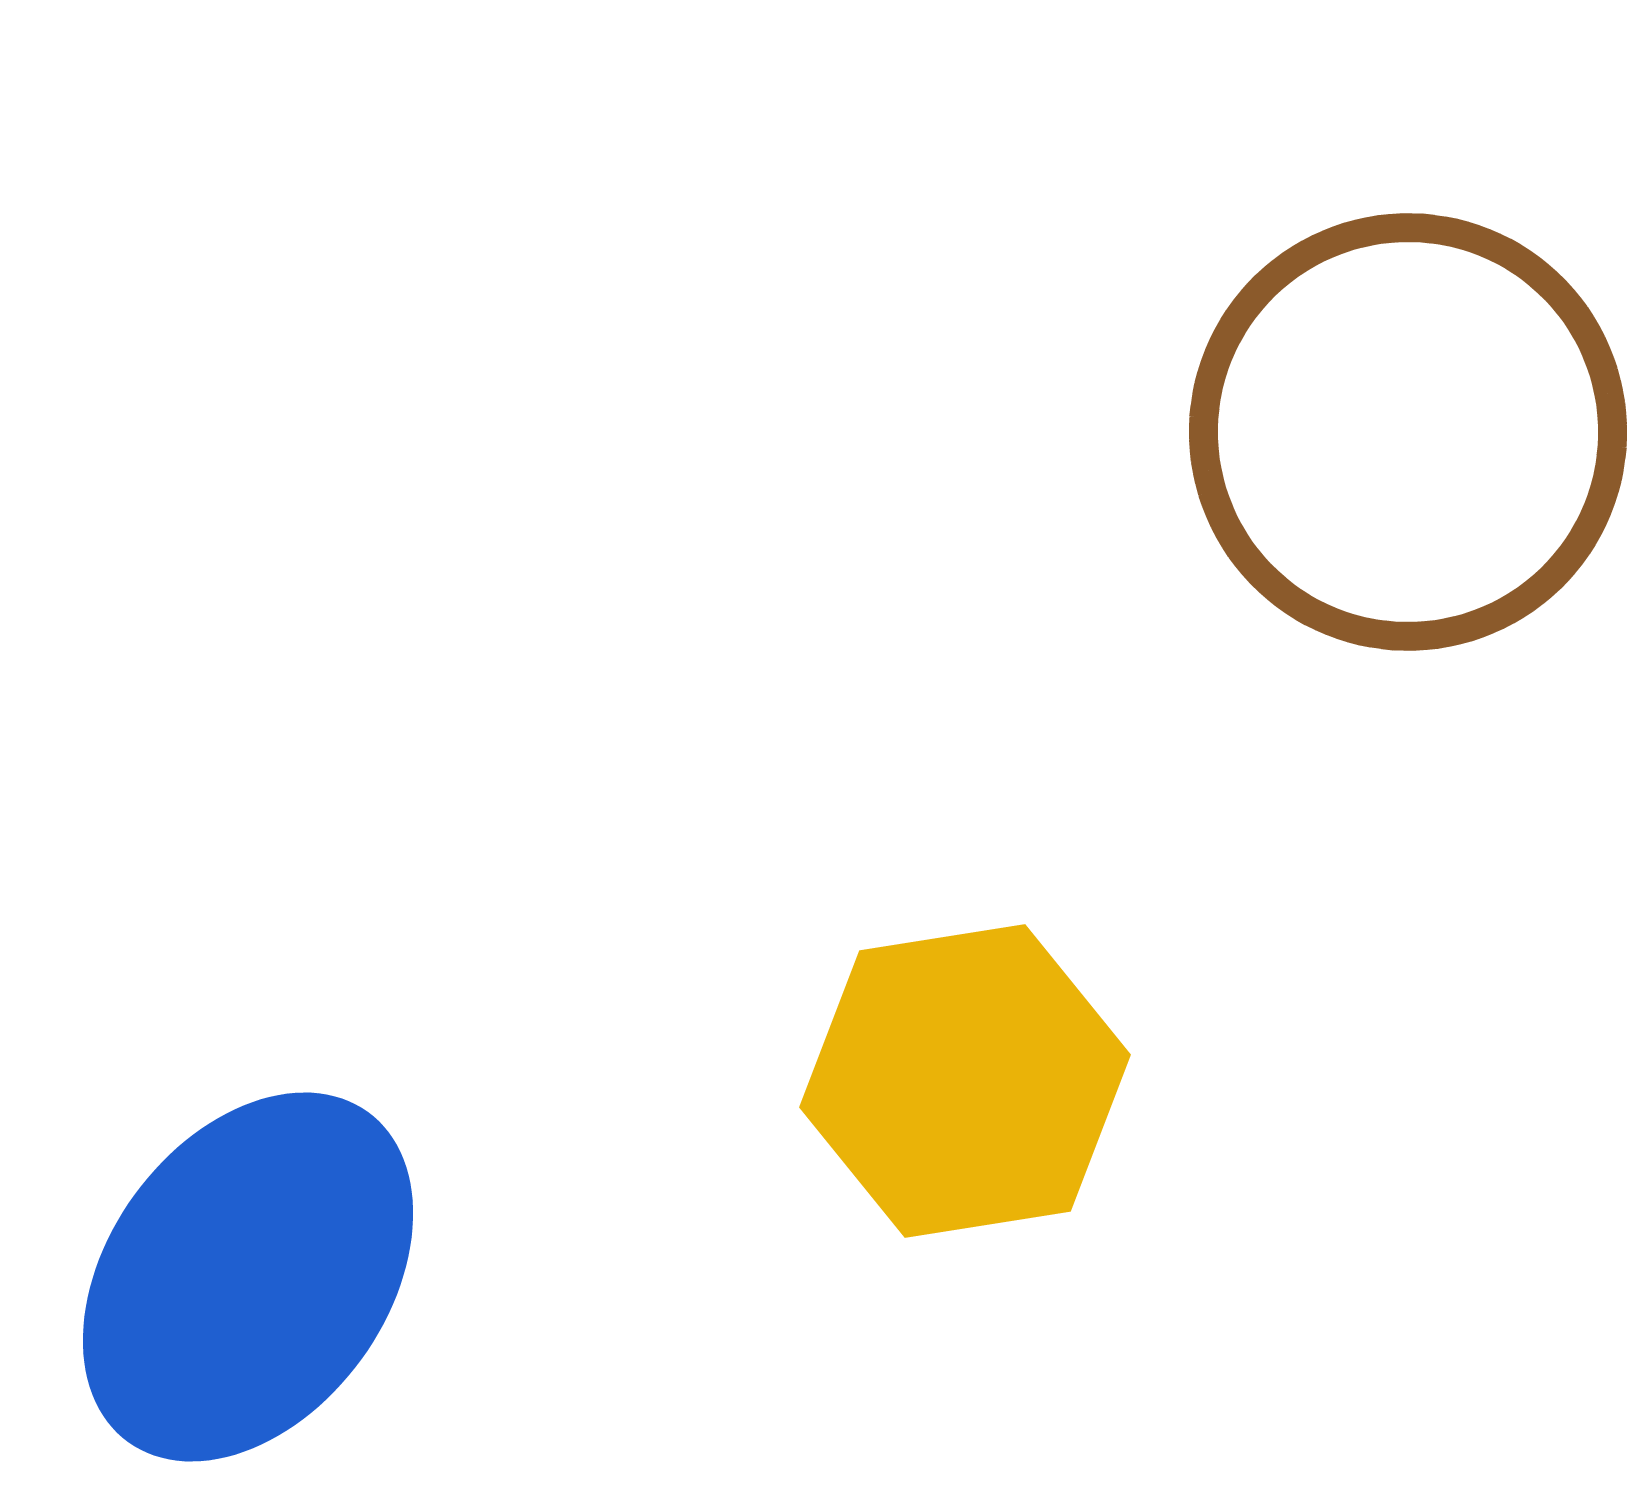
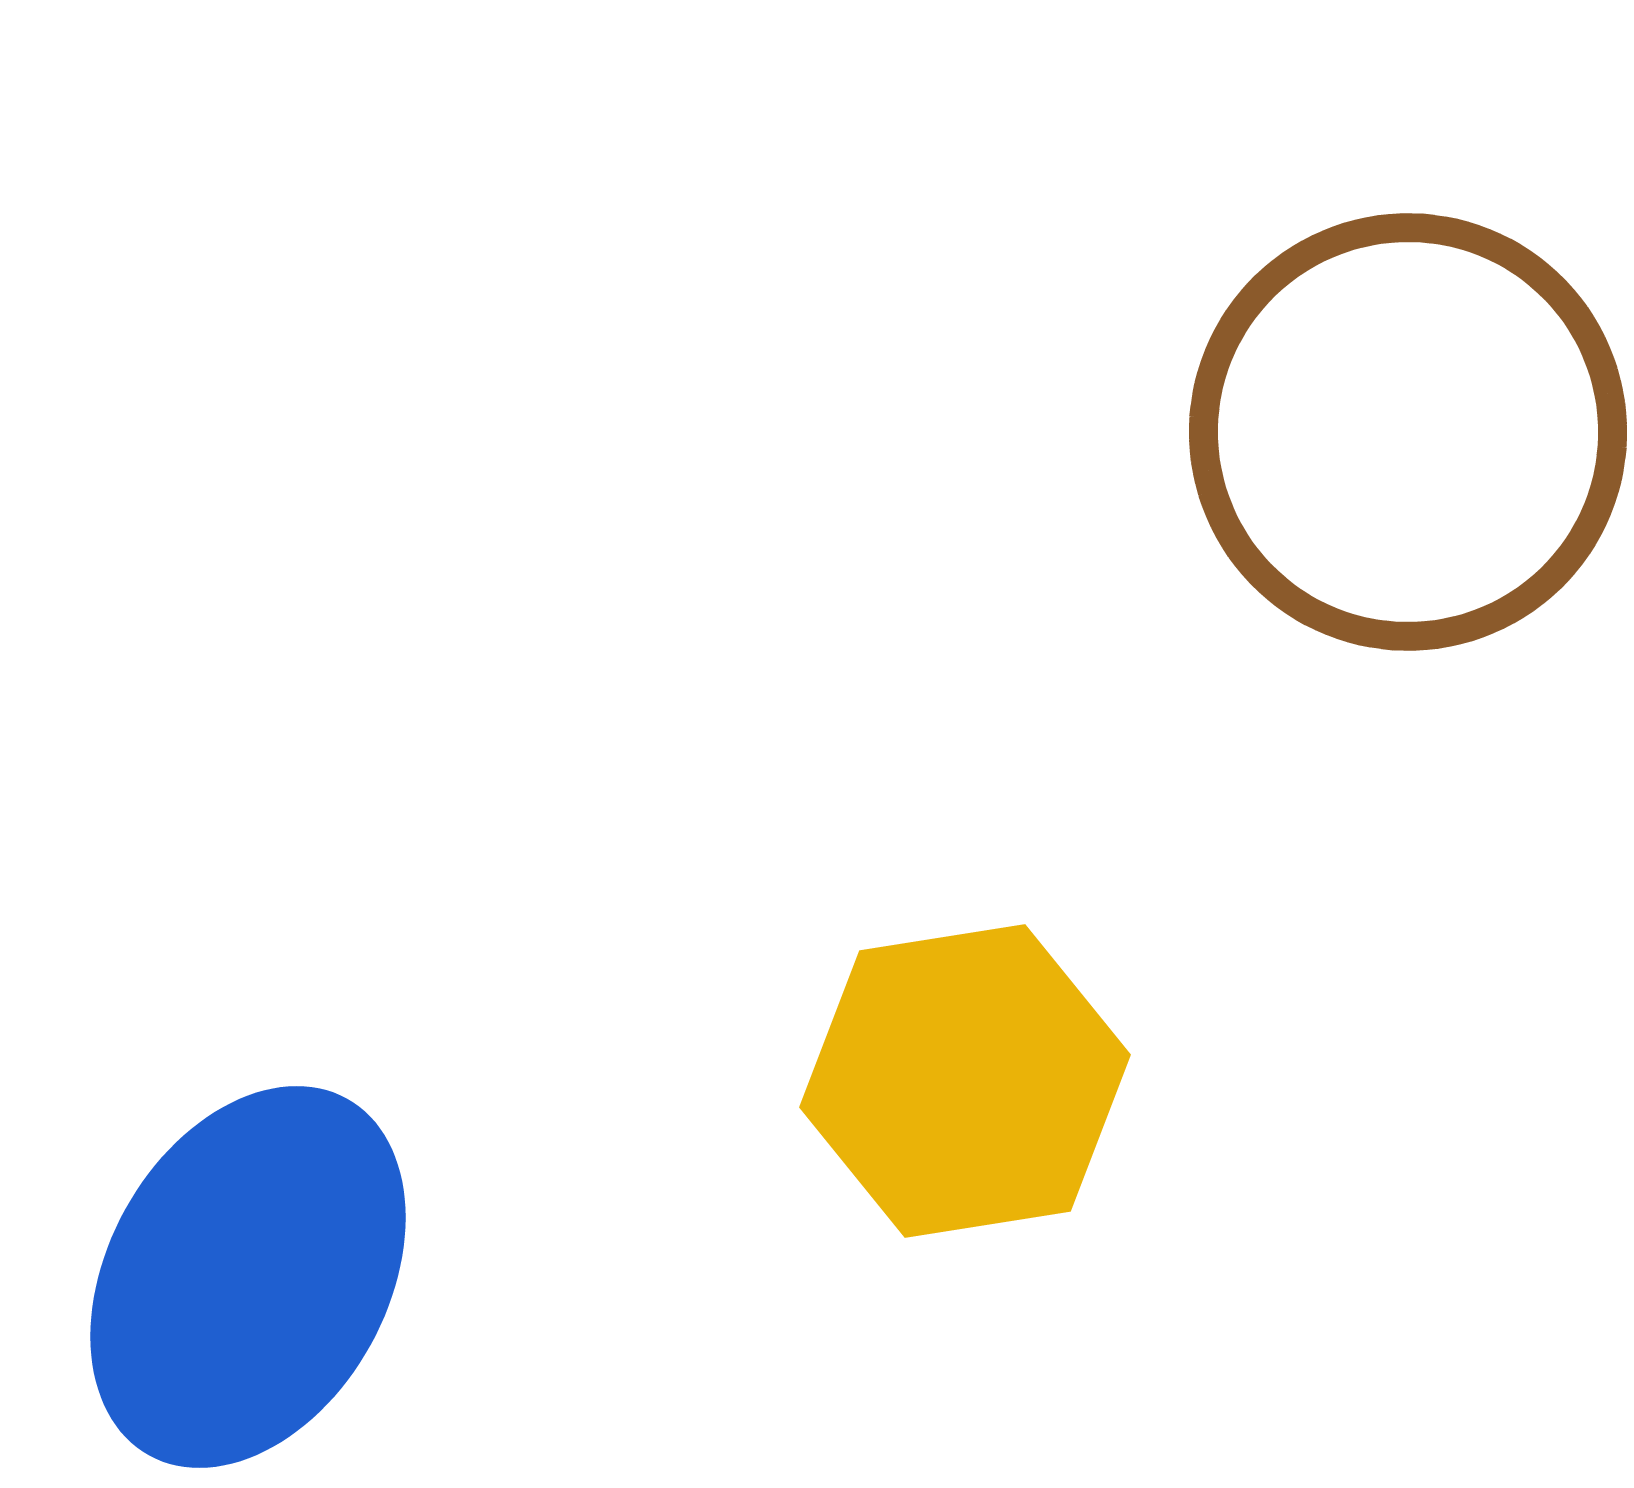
blue ellipse: rotated 7 degrees counterclockwise
